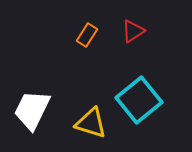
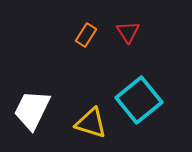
red triangle: moved 5 px left, 1 px down; rotated 30 degrees counterclockwise
orange rectangle: moved 1 px left
